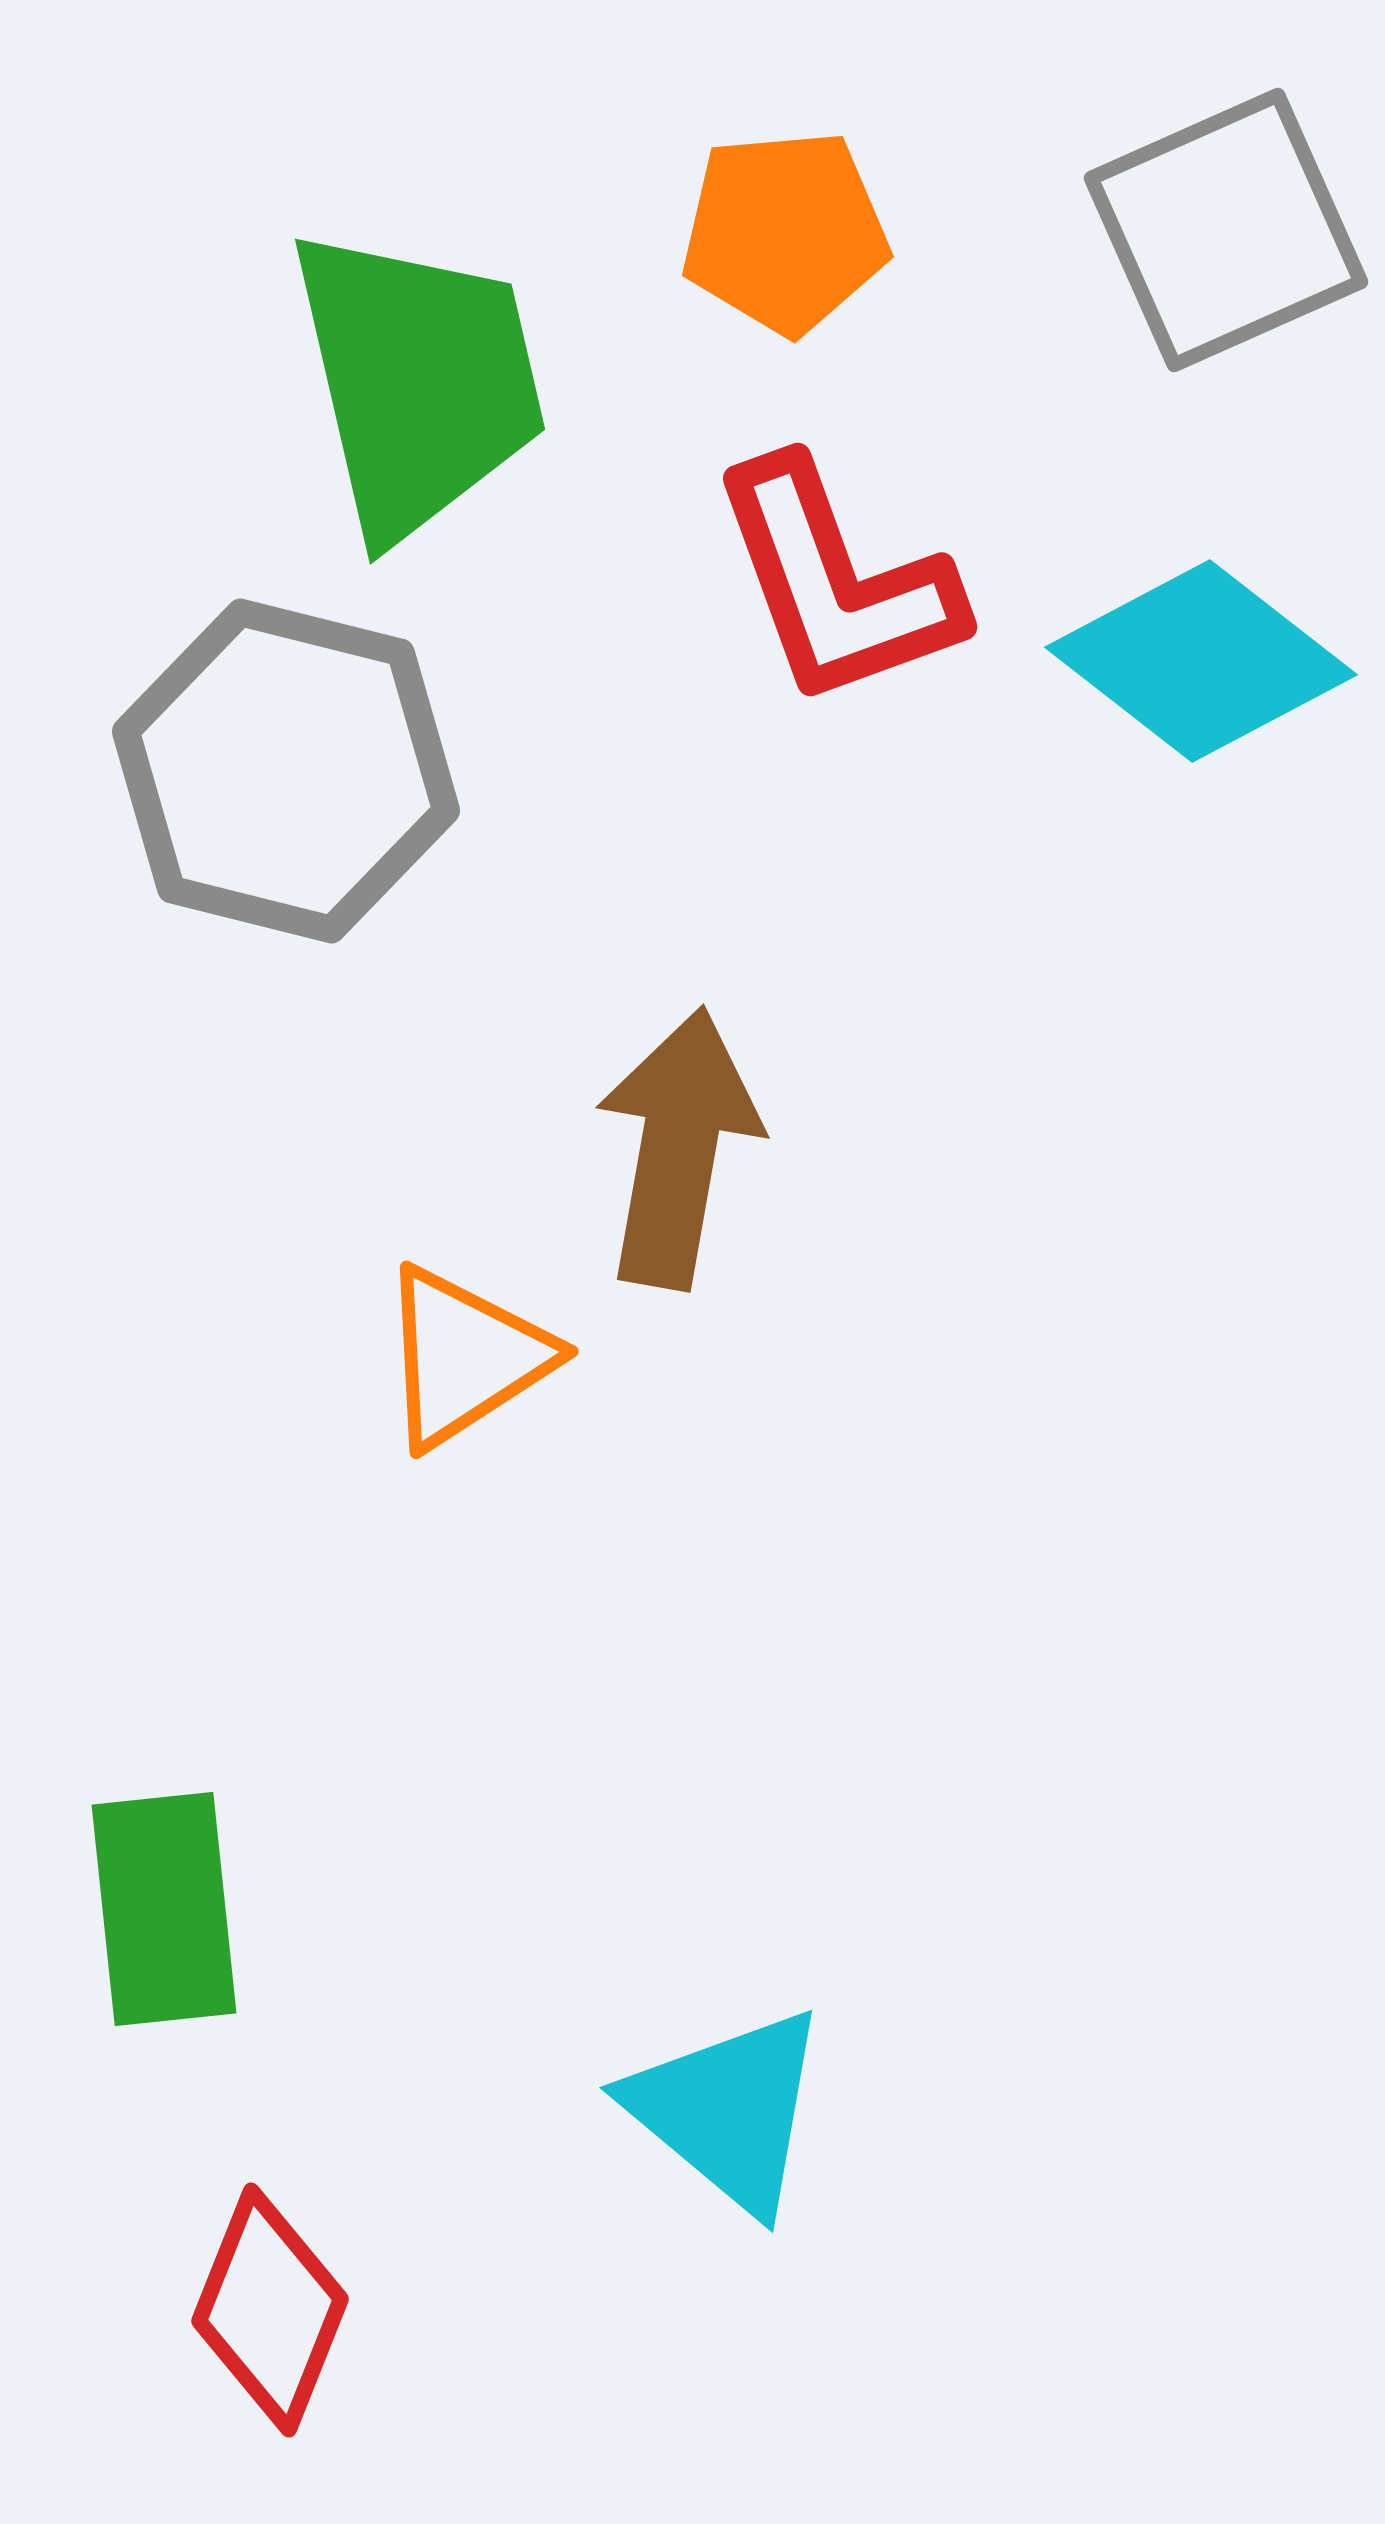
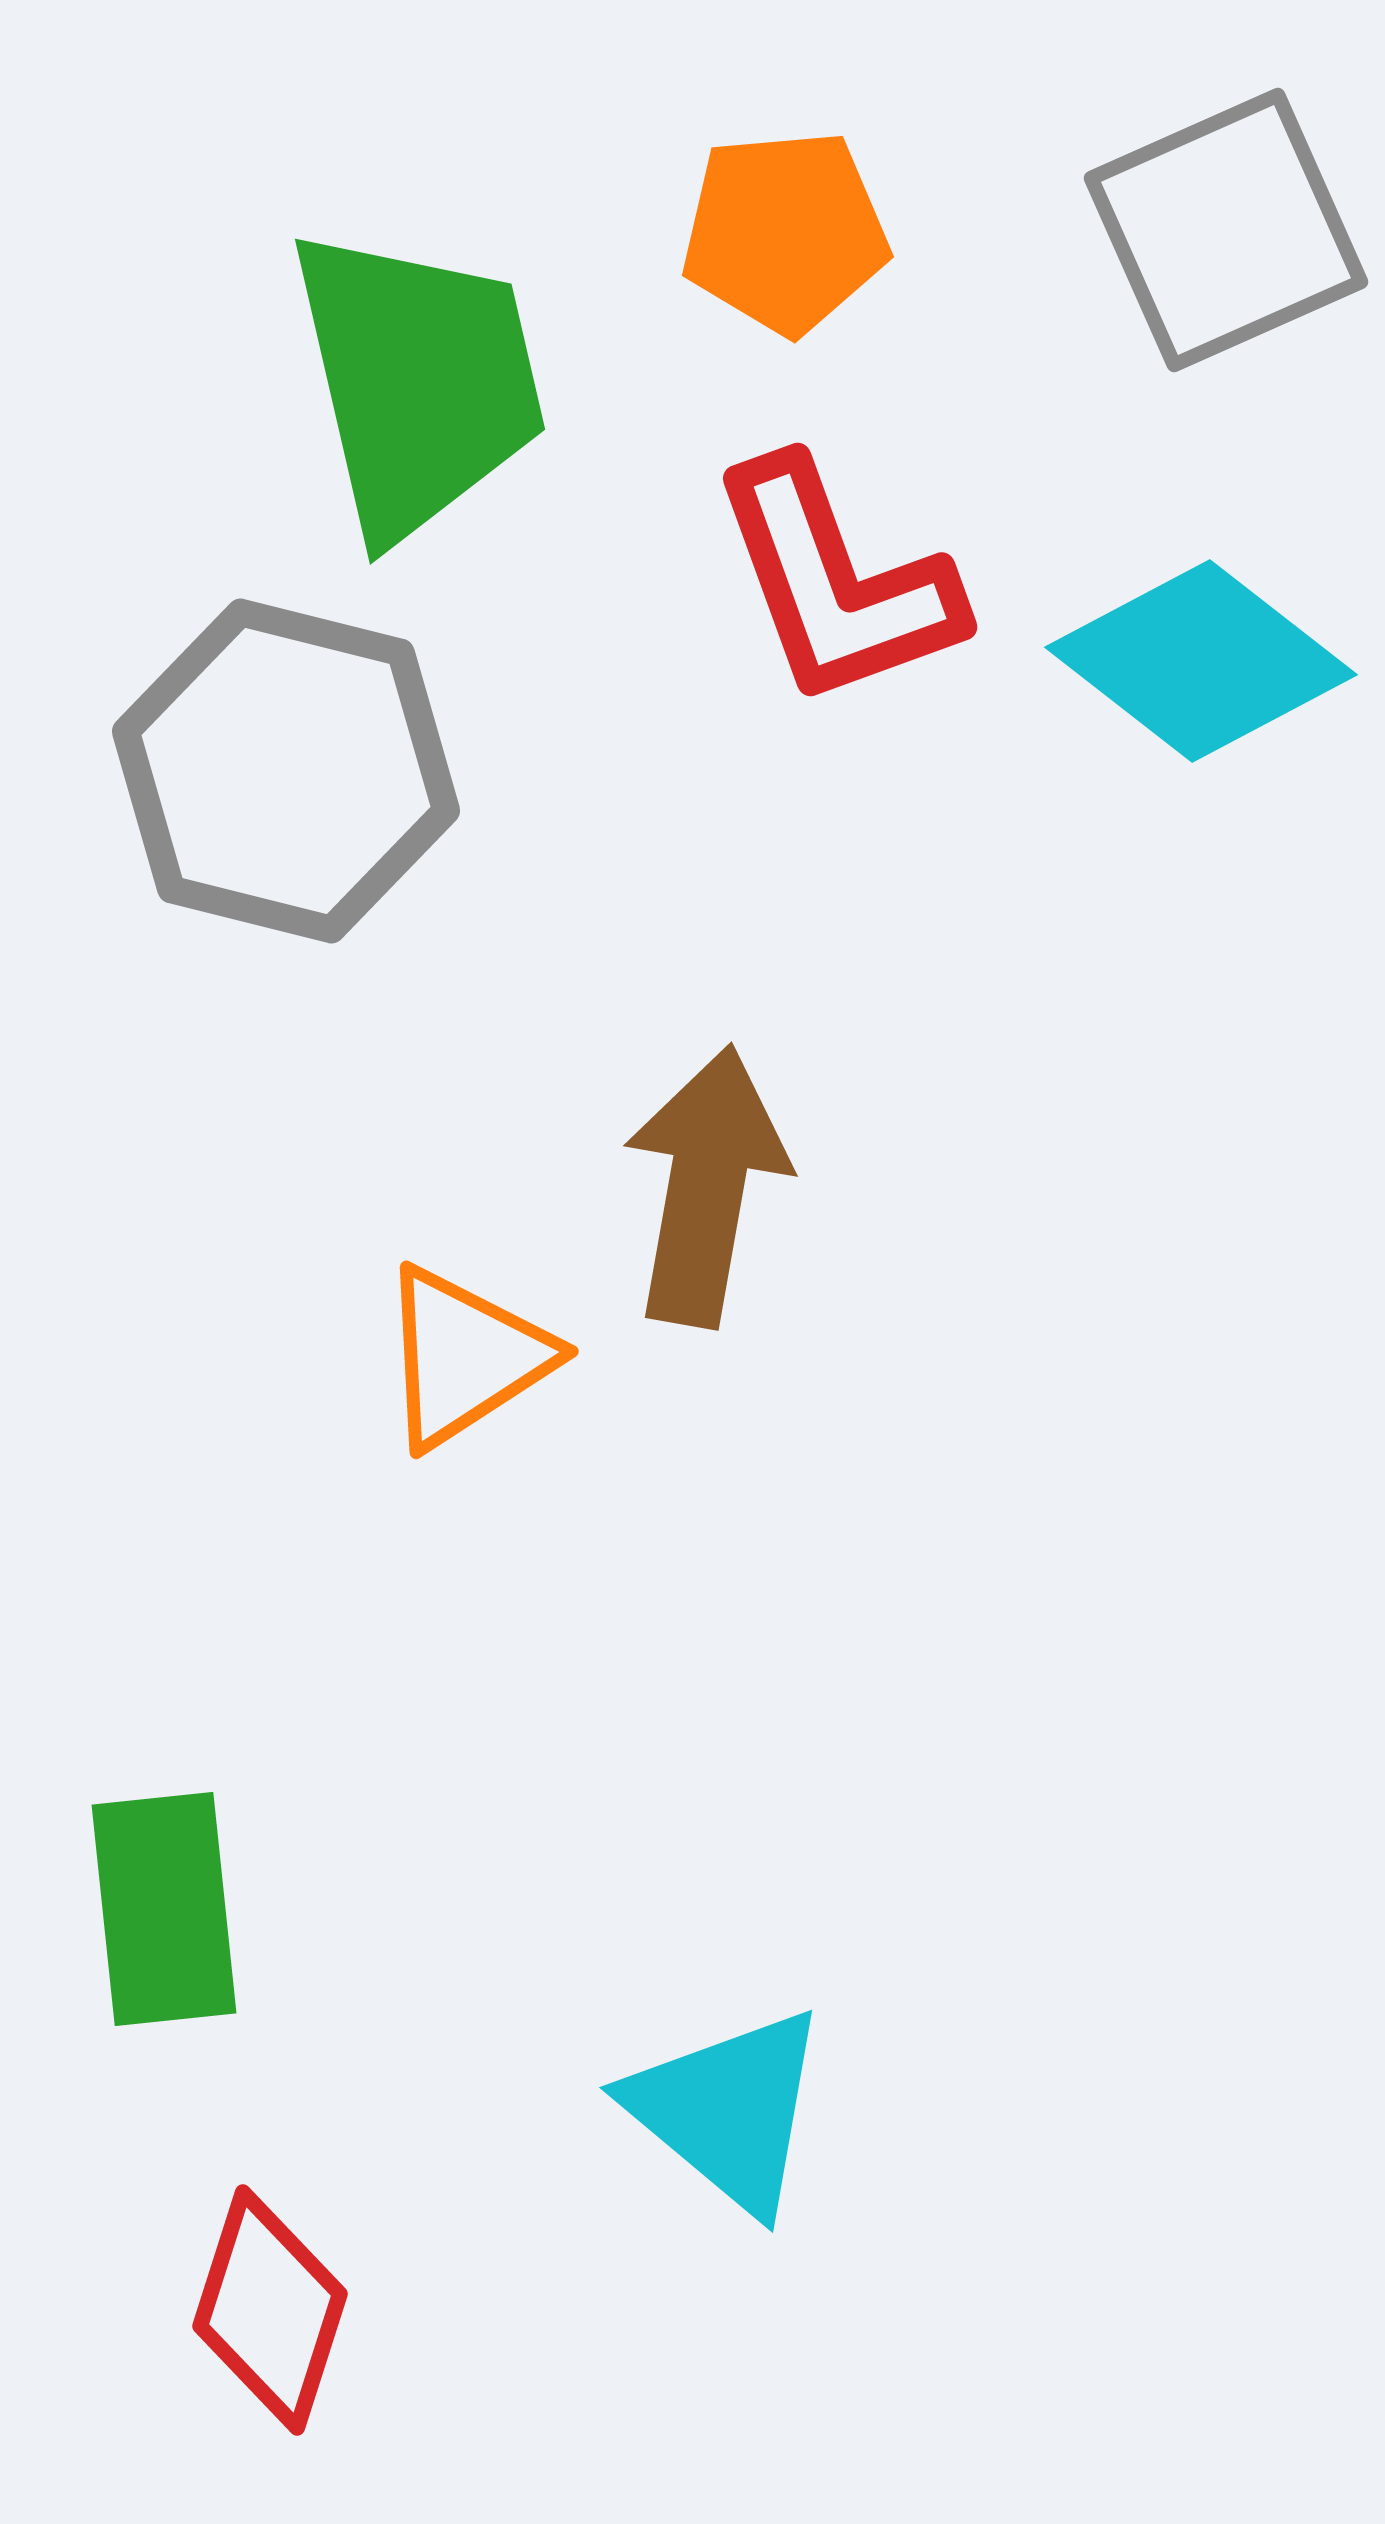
brown arrow: moved 28 px right, 38 px down
red diamond: rotated 4 degrees counterclockwise
